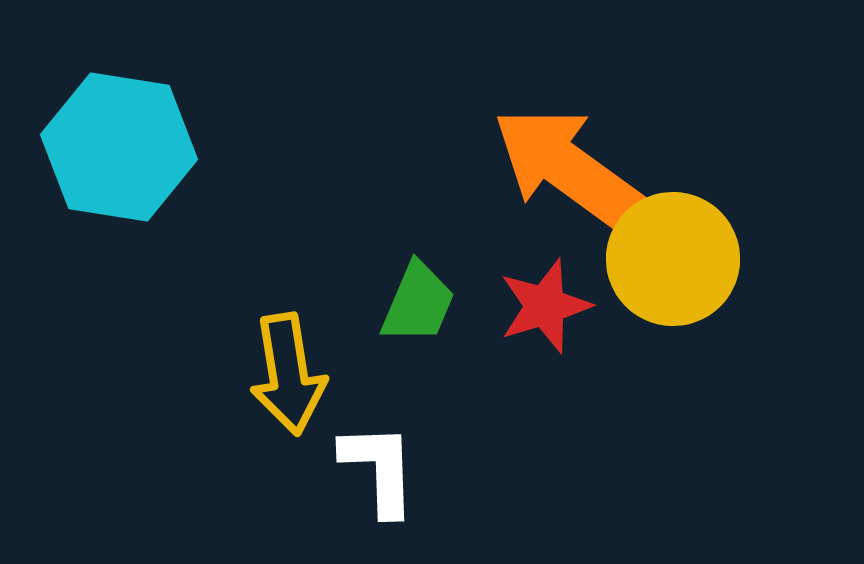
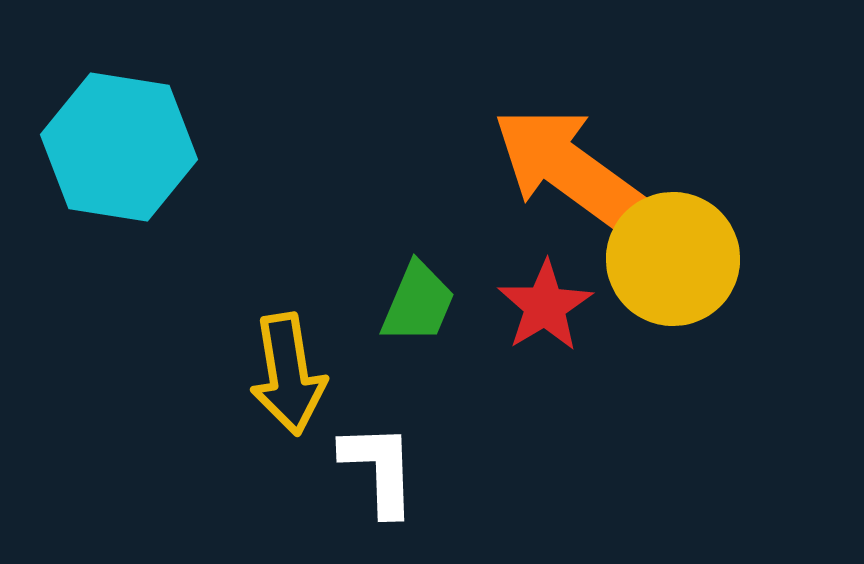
red star: rotated 14 degrees counterclockwise
